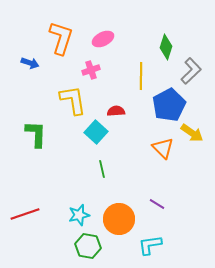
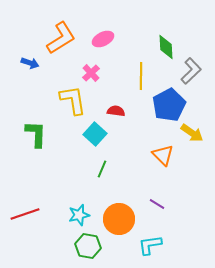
orange L-shape: rotated 40 degrees clockwise
green diamond: rotated 20 degrees counterclockwise
pink cross: moved 3 px down; rotated 24 degrees counterclockwise
red semicircle: rotated 12 degrees clockwise
cyan square: moved 1 px left, 2 px down
orange triangle: moved 7 px down
green line: rotated 36 degrees clockwise
